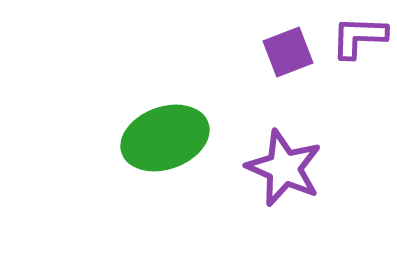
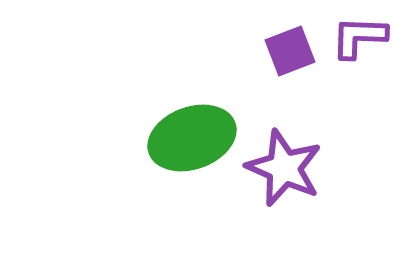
purple square: moved 2 px right, 1 px up
green ellipse: moved 27 px right
